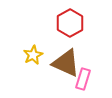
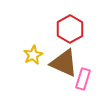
red hexagon: moved 6 px down
brown triangle: moved 2 px left
